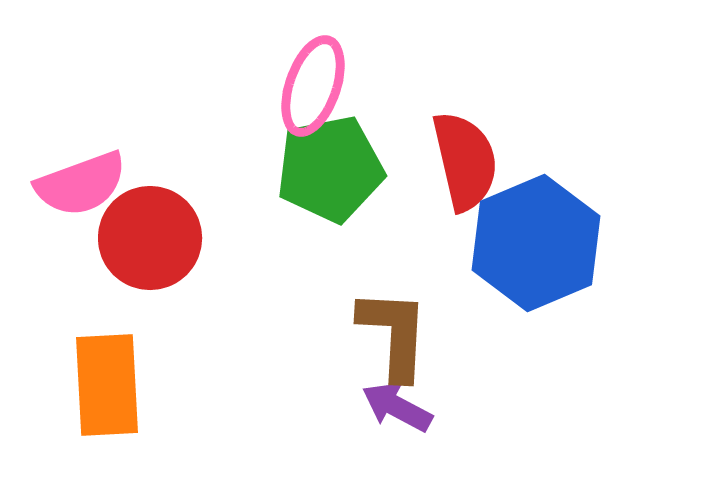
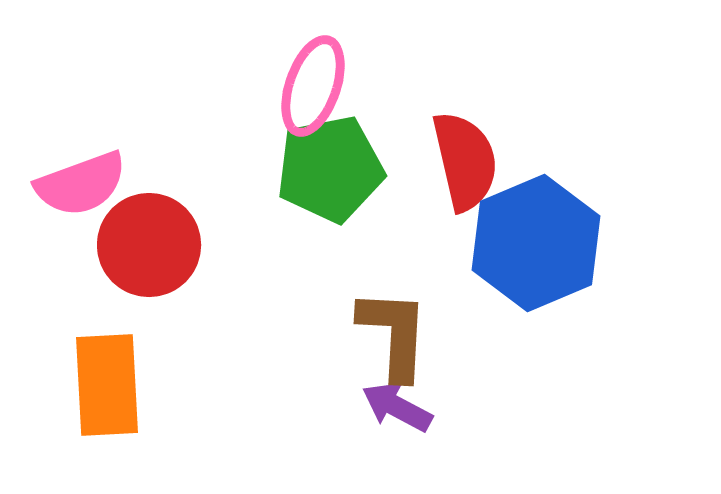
red circle: moved 1 px left, 7 px down
